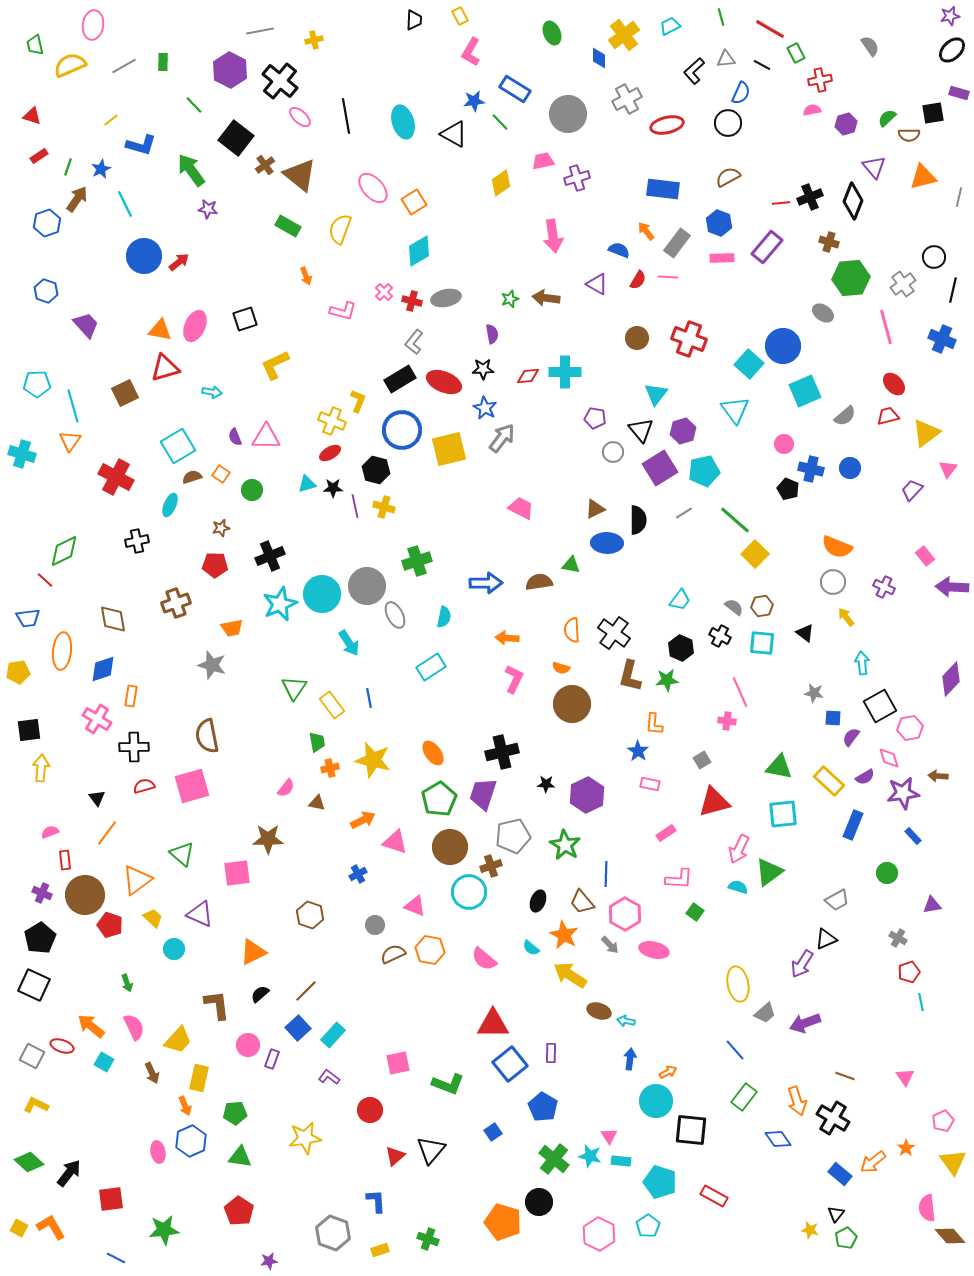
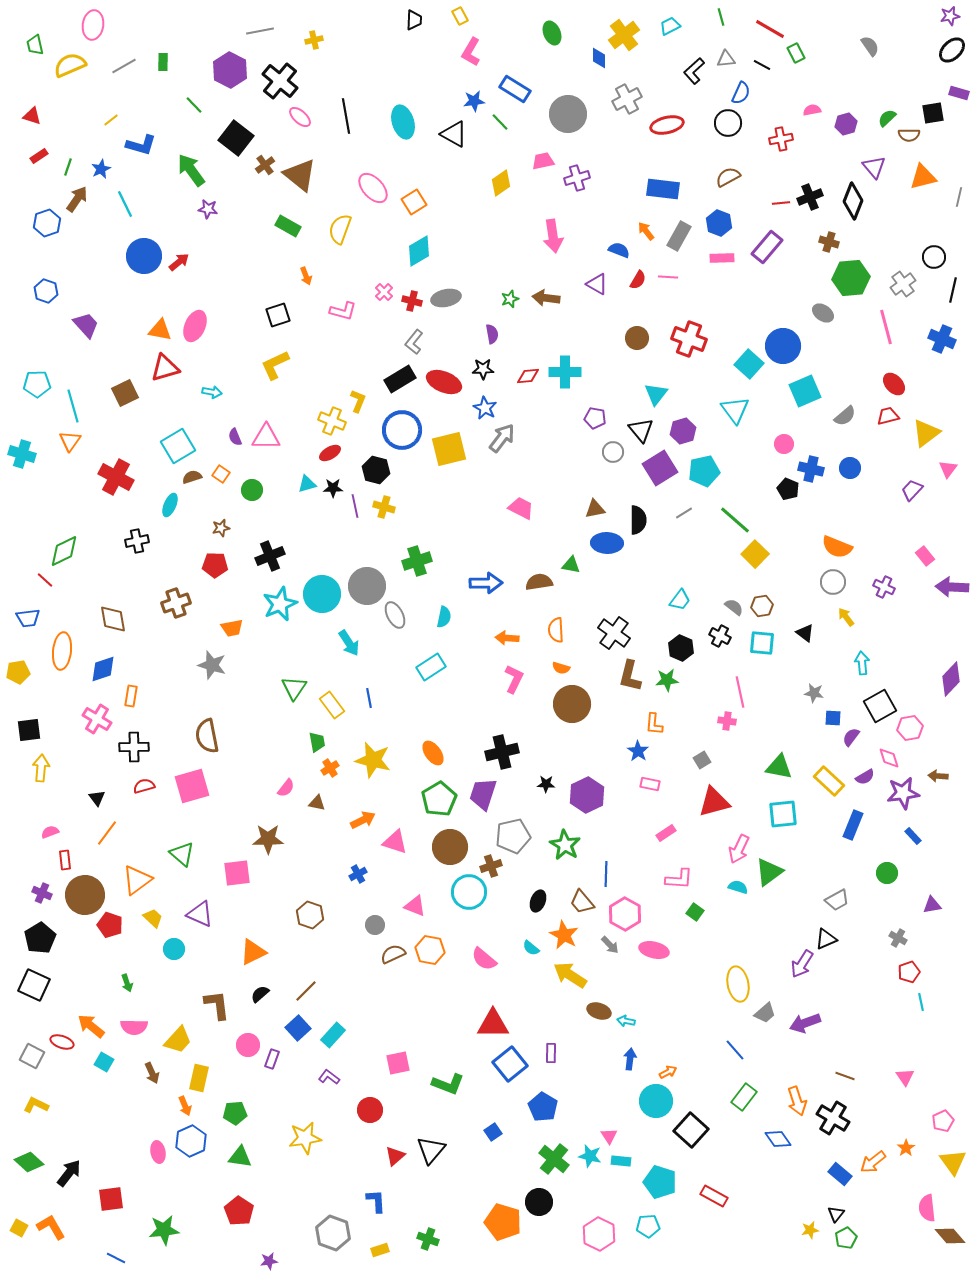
red cross at (820, 80): moved 39 px left, 59 px down
gray rectangle at (677, 243): moved 2 px right, 7 px up; rotated 8 degrees counterclockwise
black square at (245, 319): moved 33 px right, 4 px up
brown triangle at (595, 509): rotated 15 degrees clockwise
orange semicircle at (572, 630): moved 16 px left
pink line at (740, 692): rotated 12 degrees clockwise
orange cross at (330, 768): rotated 18 degrees counterclockwise
pink semicircle at (134, 1027): rotated 116 degrees clockwise
red ellipse at (62, 1046): moved 4 px up
black square at (691, 1130): rotated 36 degrees clockwise
cyan pentagon at (648, 1226): rotated 30 degrees clockwise
yellow star at (810, 1230): rotated 24 degrees counterclockwise
